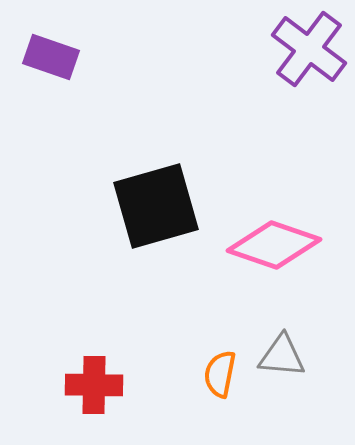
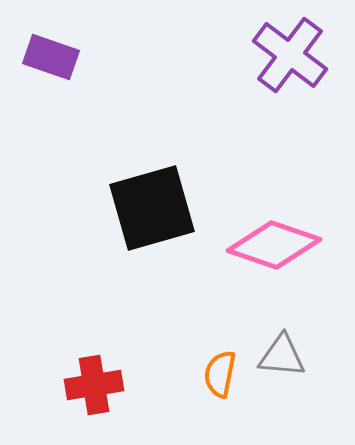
purple cross: moved 19 px left, 6 px down
black square: moved 4 px left, 2 px down
red cross: rotated 10 degrees counterclockwise
